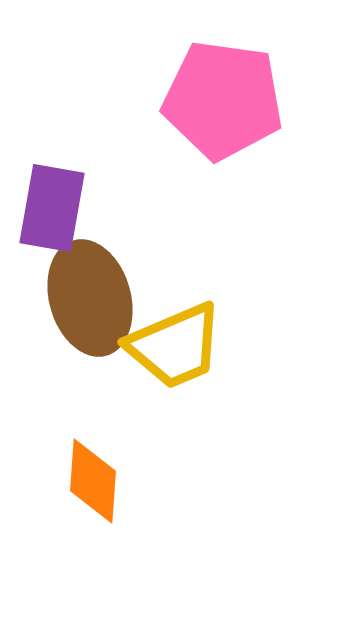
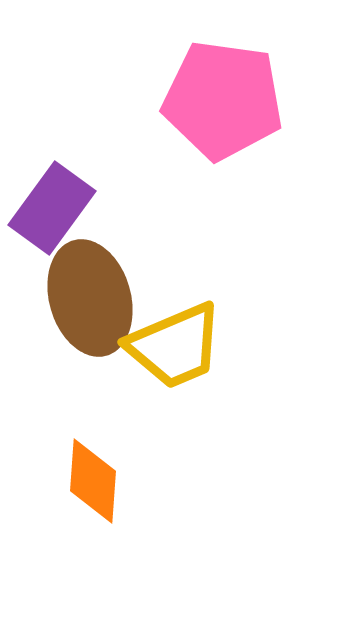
purple rectangle: rotated 26 degrees clockwise
